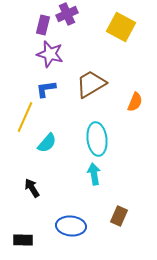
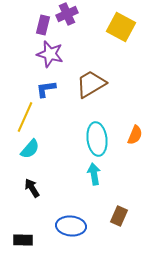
orange semicircle: moved 33 px down
cyan semicircle: moved 17 px left, 6 px down
